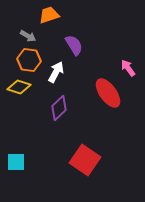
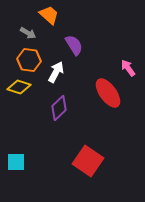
orange trapezoid: rotated 60 degrees clockwise
gray arrow: moved 3 px up
red square: moved 3 px right, 1 px down
